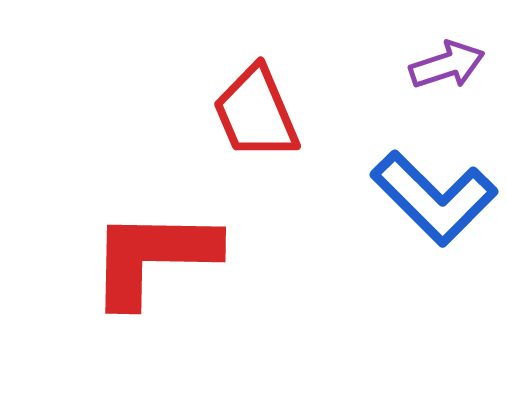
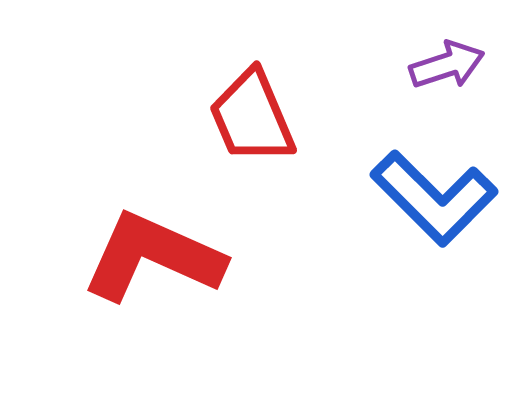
red trapezoid: moved 4 px left, 4 px down
red L-shape: rotated 23 degrees clockwise
